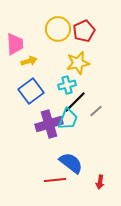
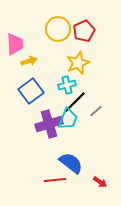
yellow star: rotated 10 degrees counterclockwise
red arrow: rotated 64 degrees counterclockwise
